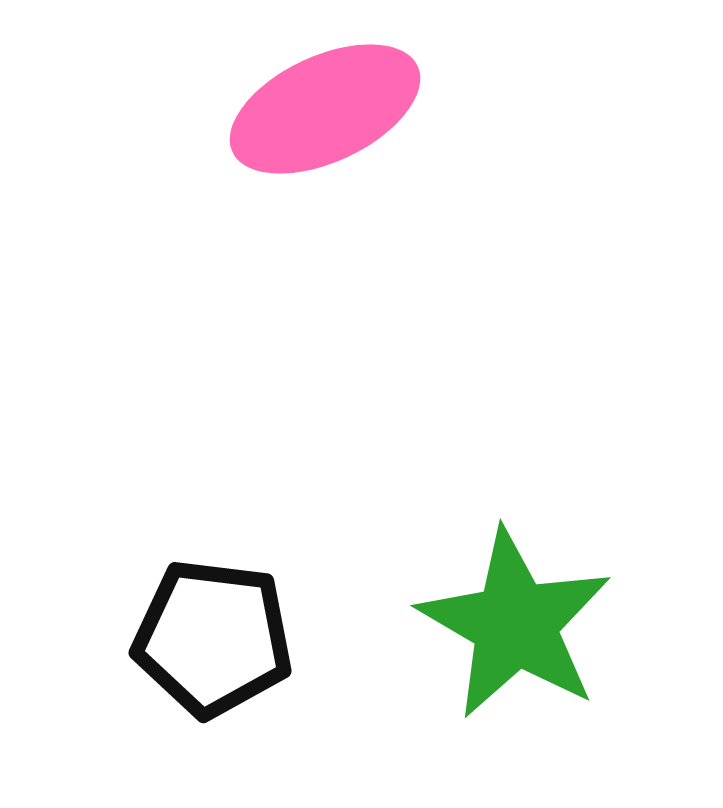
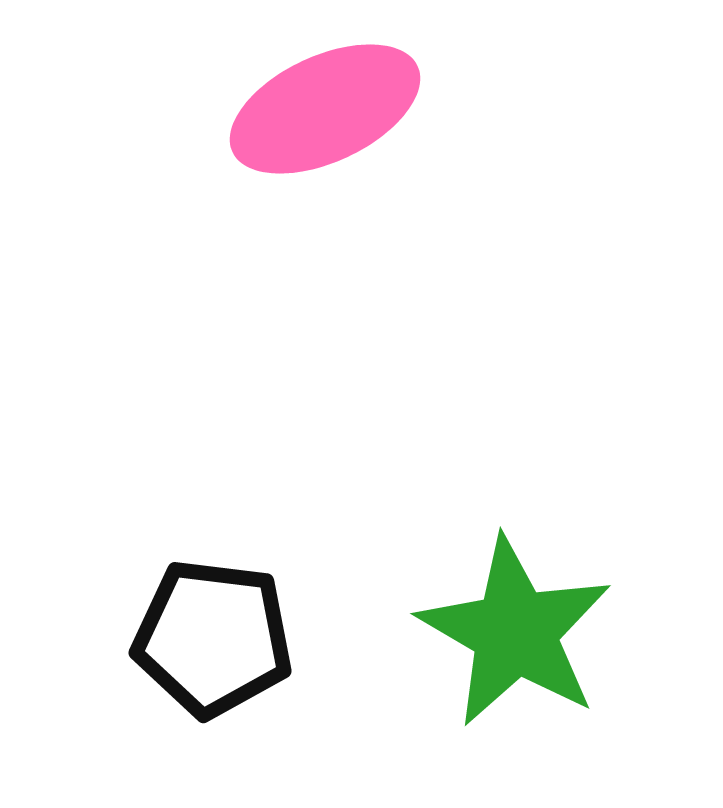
green star: moved 8 px down
